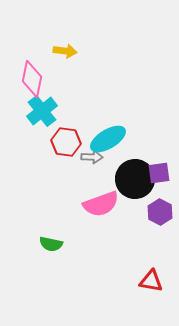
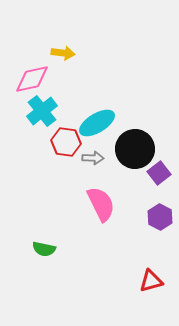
yellow arrow: moved 2 px left, 2 px down
pink diamond: rotated 66 degrees clockwise
cyan ellipse: moved 11 px left, 16 px up
gray arrow: moved 1 px right, 1 px down
purple square: rotated 30 degrees counterclockwise
black circle: moved 30 px up
pink semicircle: rotated 96 degrees counterclockwise
purple hexagon: moved 5 px down
green semicircle: moved 7 px left, 5 px down
red triangle: rotated 25 degrees counterclockwise
